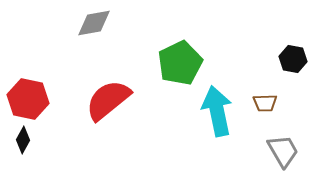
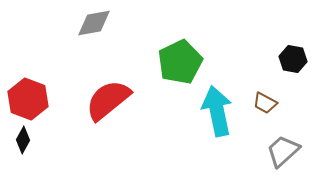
green pentagon: moved 1 px up
red hexagon: rotated 9 degrees clockwise
brown trapezoid: rotated 30 degrees clockwise
gray trapezoid: rotated 102 degrees counterclockwise
